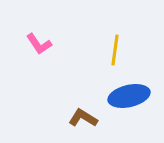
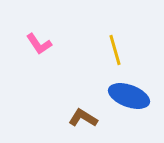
yellow line: rotated 24 degrees counterclockwise
blue ellipse: rotated 33 degrees clockwise
